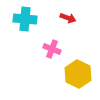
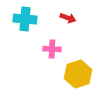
pink cross: rotated 18 degrees counterclockwise
yellow hexagon: rotated 16 degrees clockwise
